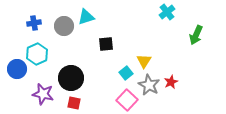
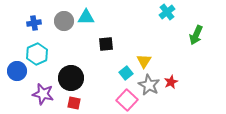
cyan triangle: rotated 18 degrees clockwise
gray circle: moved 5 px up
blue circle: moved 2 px down
